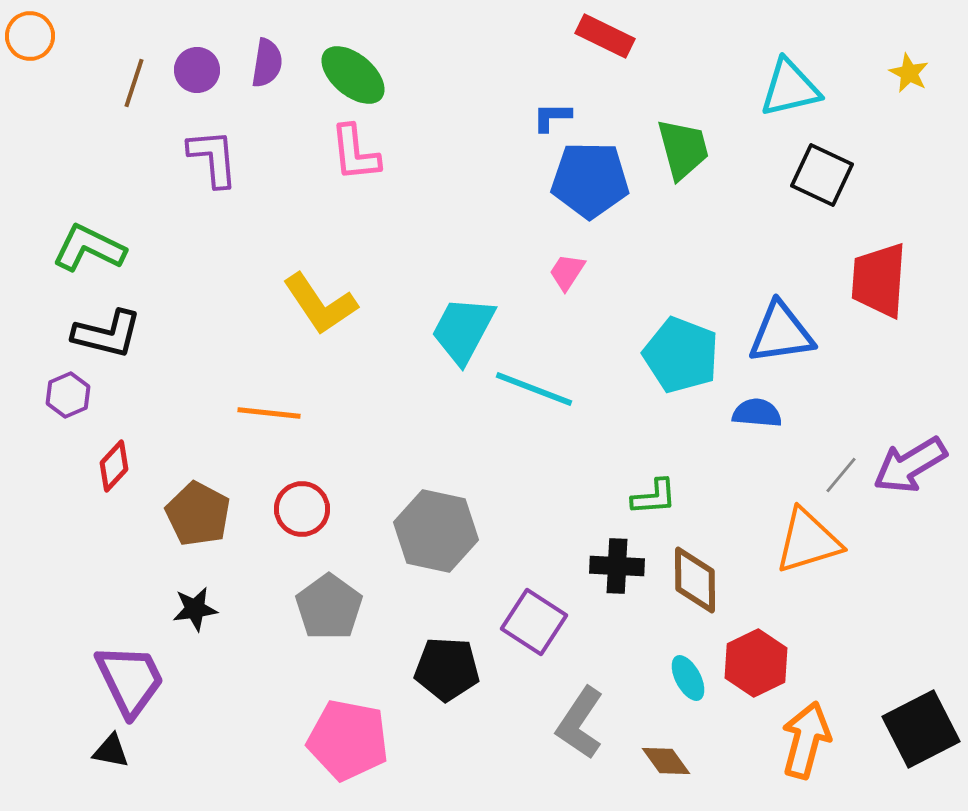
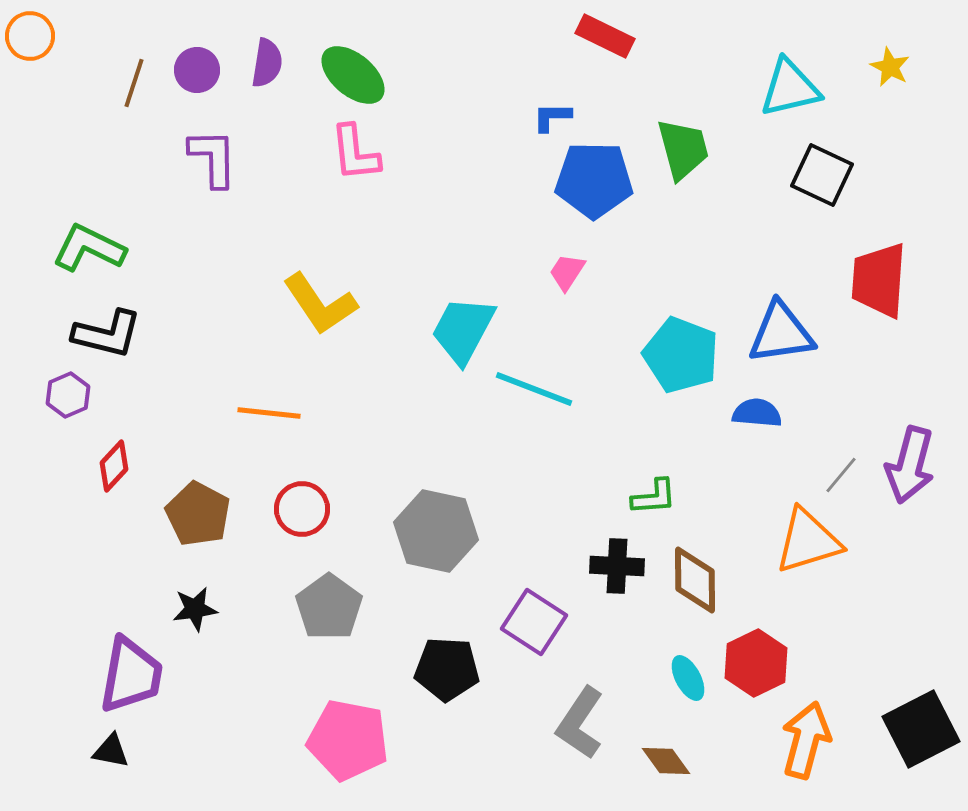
yellow star at (909, 73): moved 19 px left, 6 px up
purple L-shape at (213, 158): rotated 4 degrees clockwise
blue pentagon at (590, 180): moved 4 px right
purple arrow at (910, 465): rotated 44 degrees counterclockwise
purple trapezoid at (130, 680): moved 1 px right, 5 px up; rotated 36 degrees clockwise
